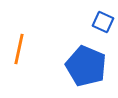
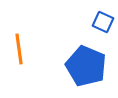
orange line: rotated 20 degrees counterclockwise
